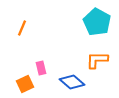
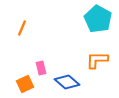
cyan pentagon: moved 1 px right, 3 px up
blue diamond: moved 5 px left
